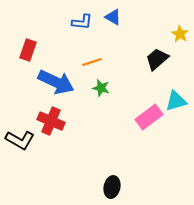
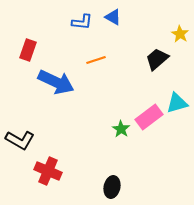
orange line: moved 4 px right, 2 px up
green star: moved 20 px right, 41 px down; rotated 18 degrees clockwise
cyan triangle: moved 1 px right, 2 px down
red cross: moved 3 px left, 50 px down
